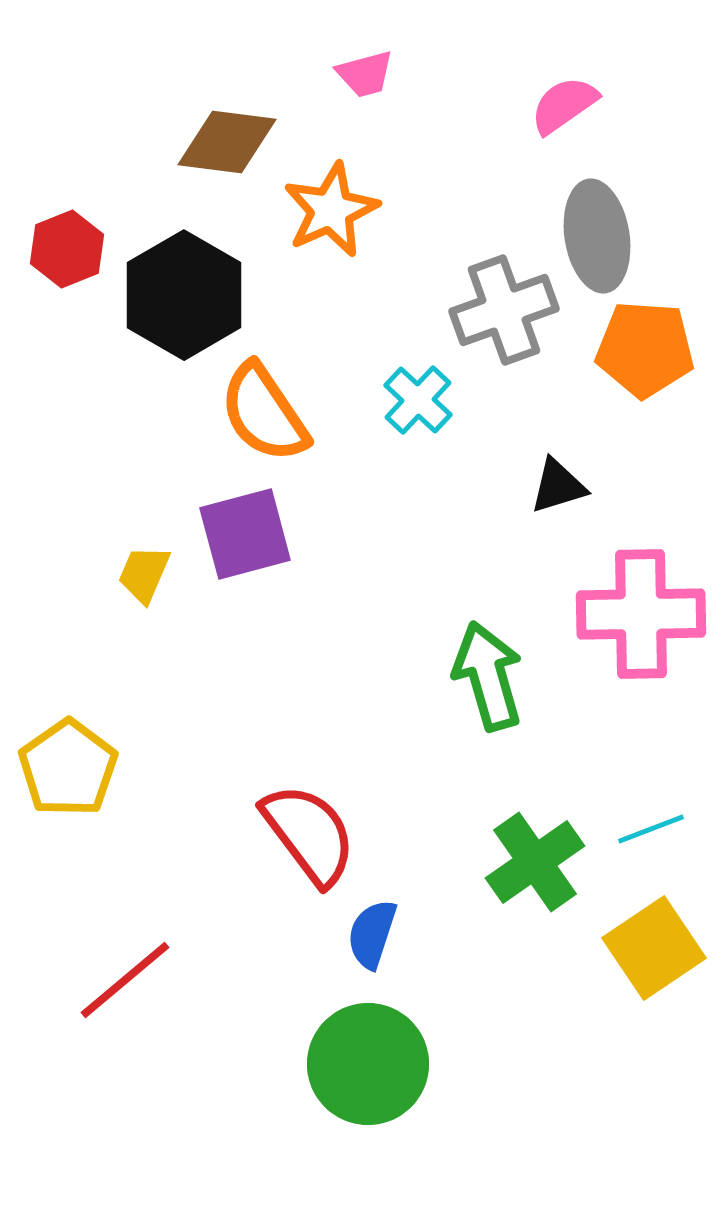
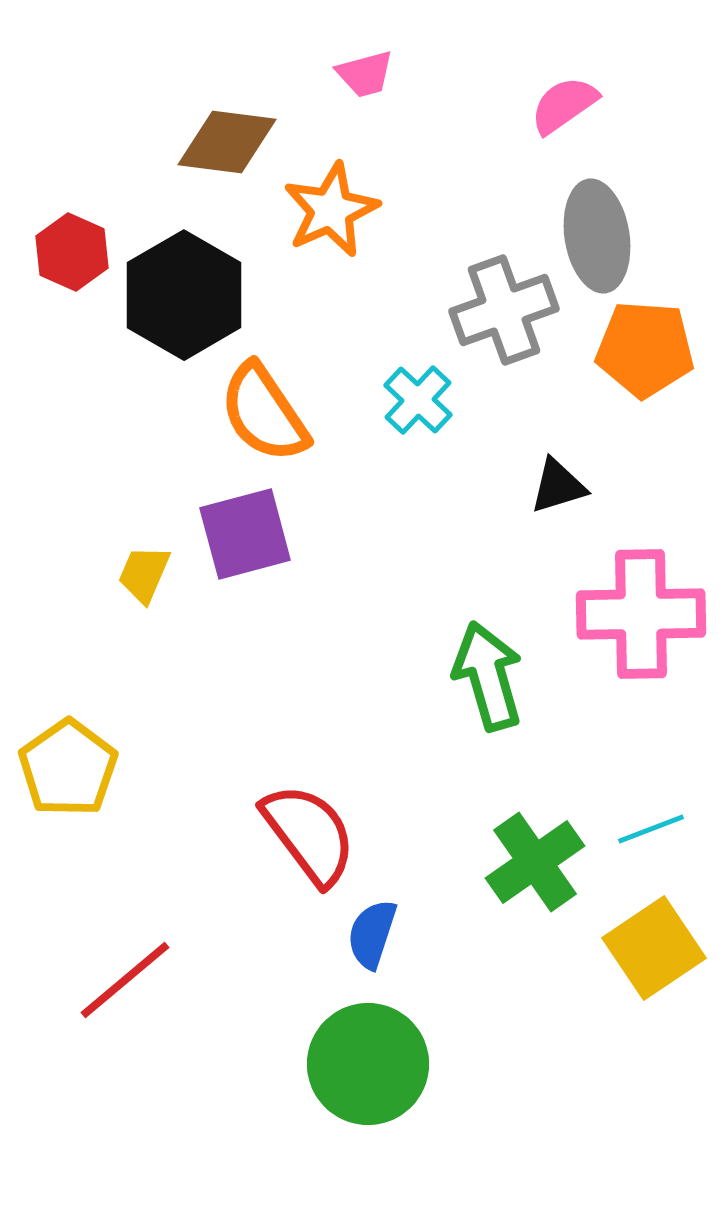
red hexagon: moved 5 px right, 3 px down; rotated 14 degrees counterclockwise
